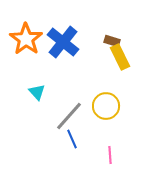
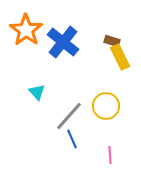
orange star: moved 9 px up
